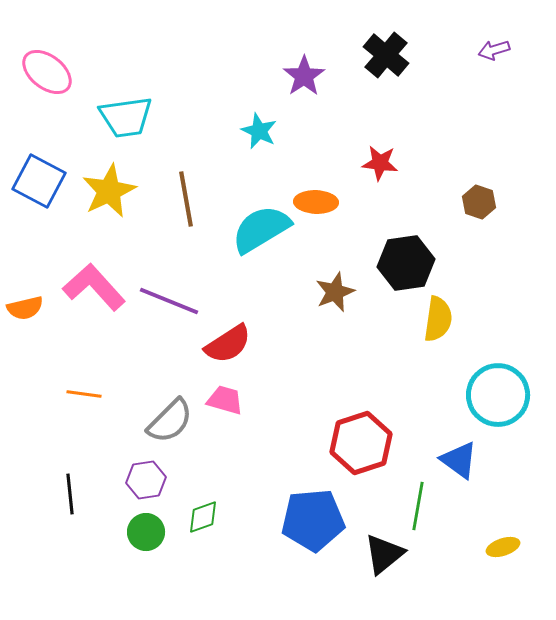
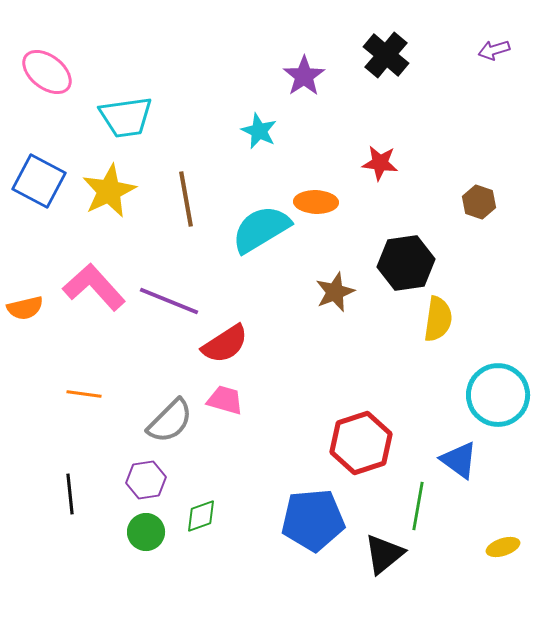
red semicircle: moved 3 px left
green diamond: moved 2 px left, 1 px up
